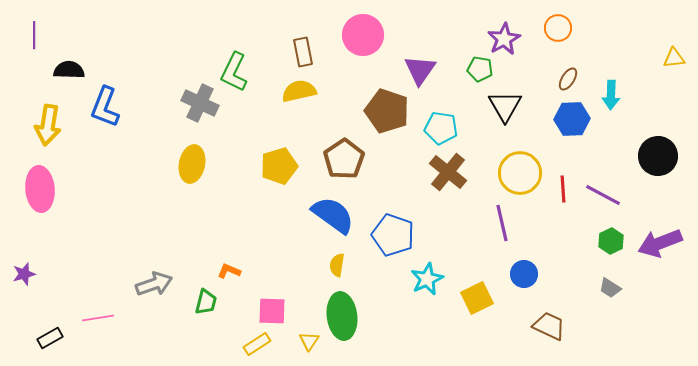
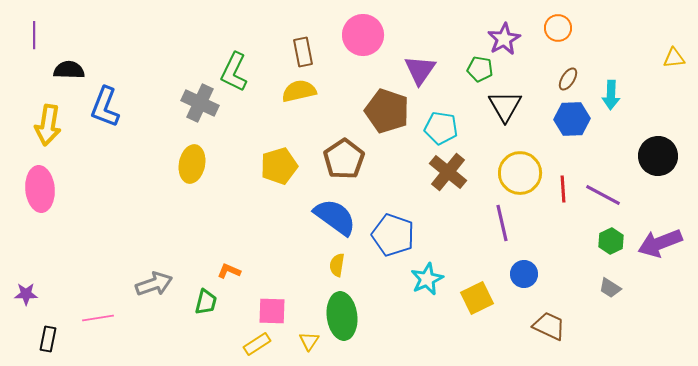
blue semicircle at (333, 215): moved 2 px right, 2 px down
purple star at (24, 274): moved 2 px right, 20 px down; rotated 15 degrees clockwise
black rectangle at (50, 338): moved 2 px left, 1 px down; rotated 50 degrees counterclockwise
